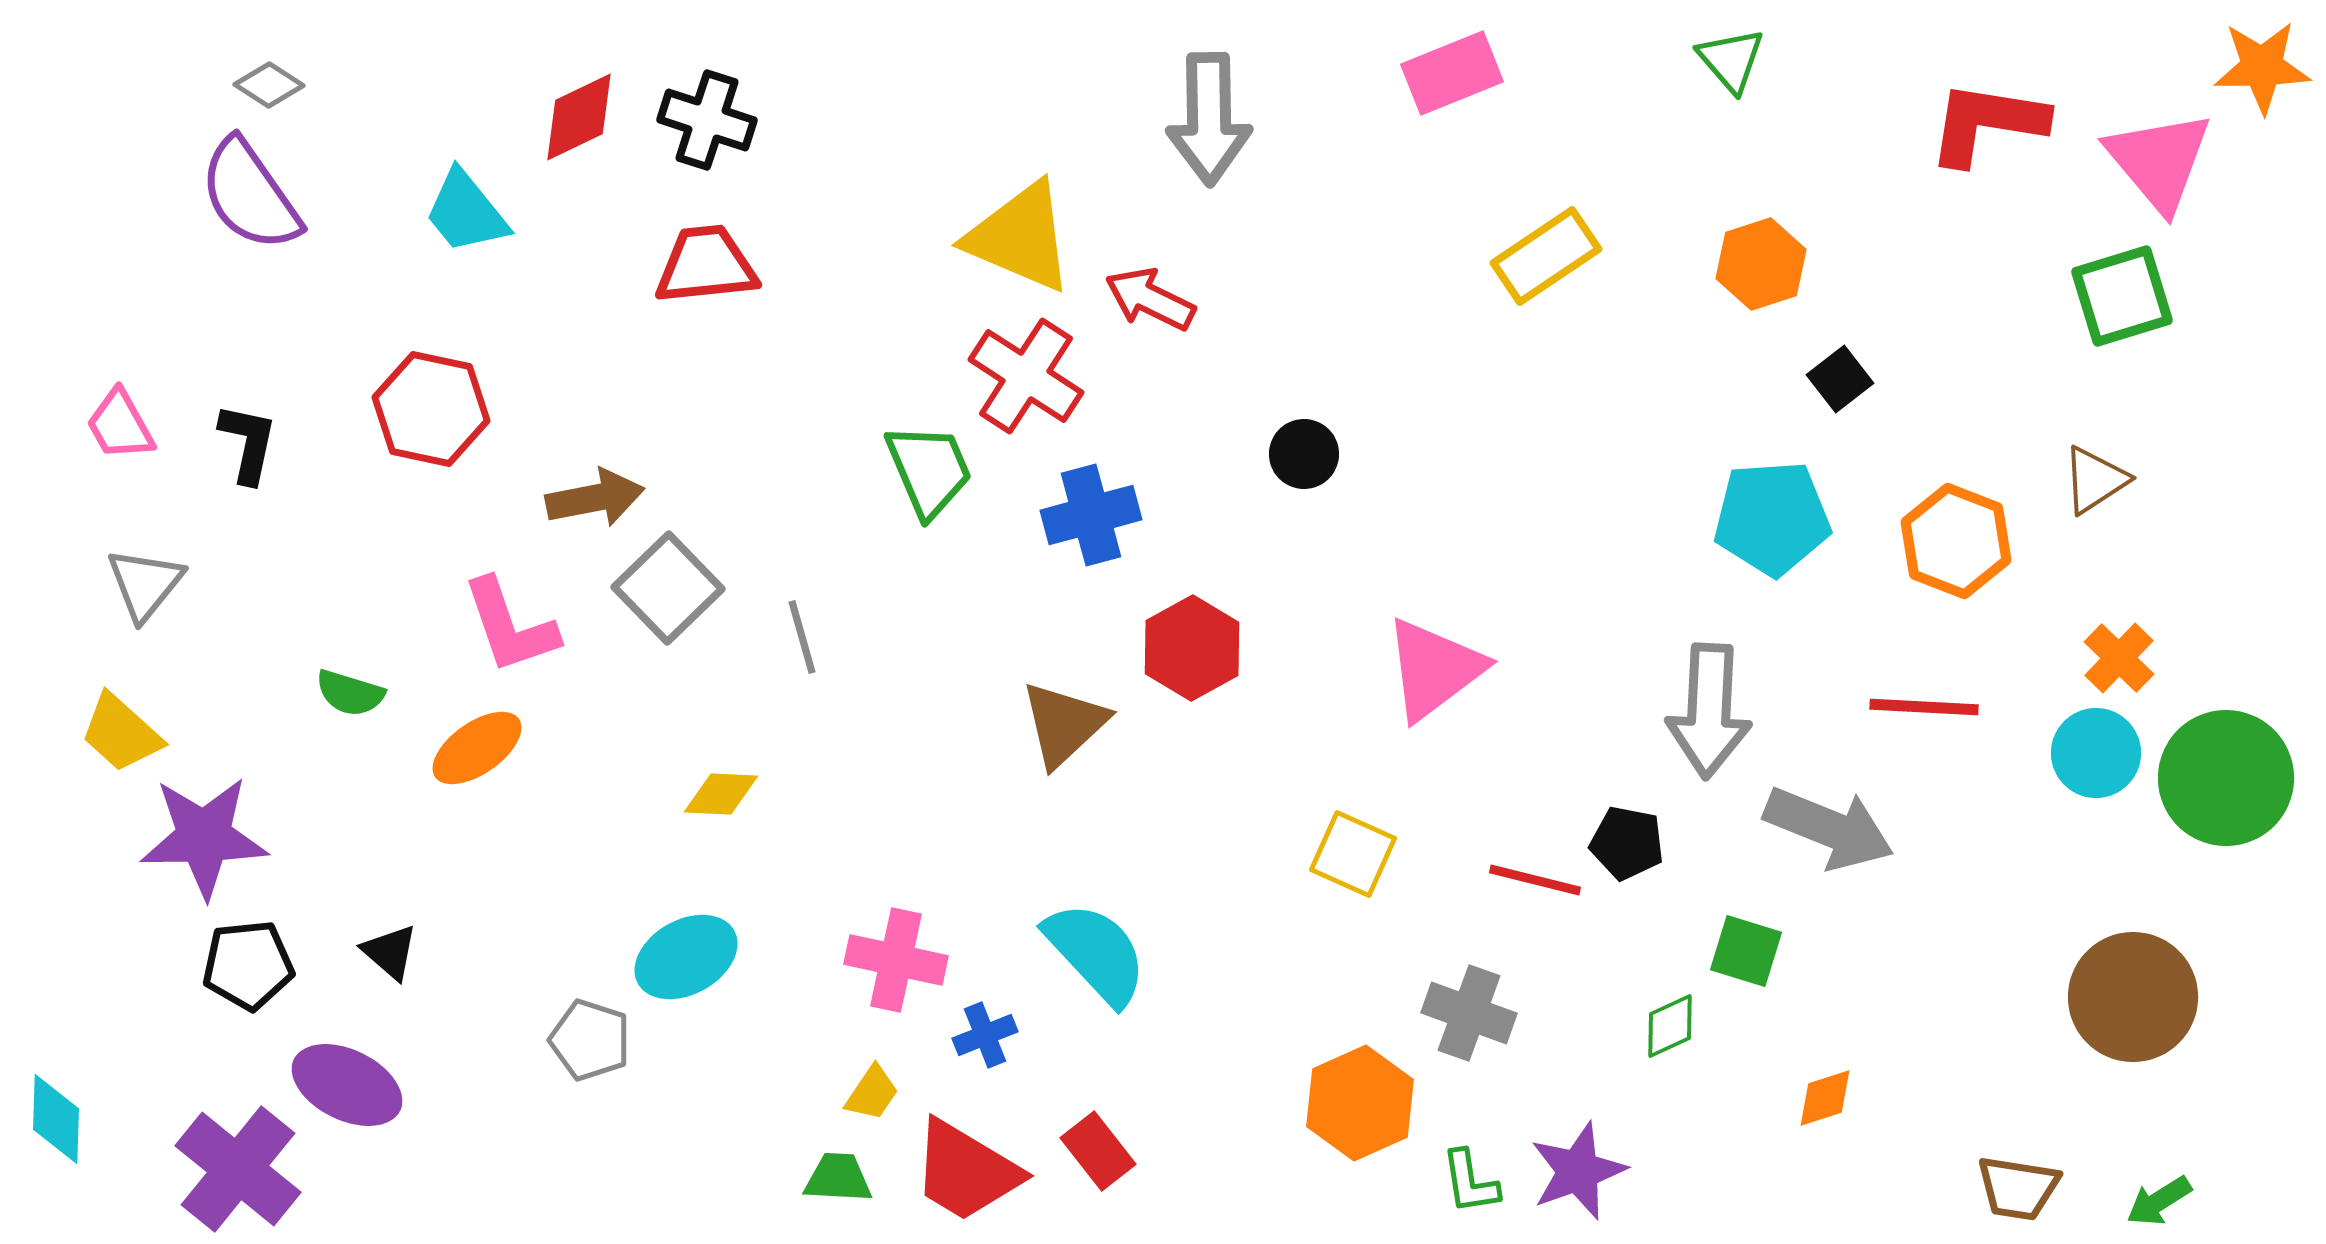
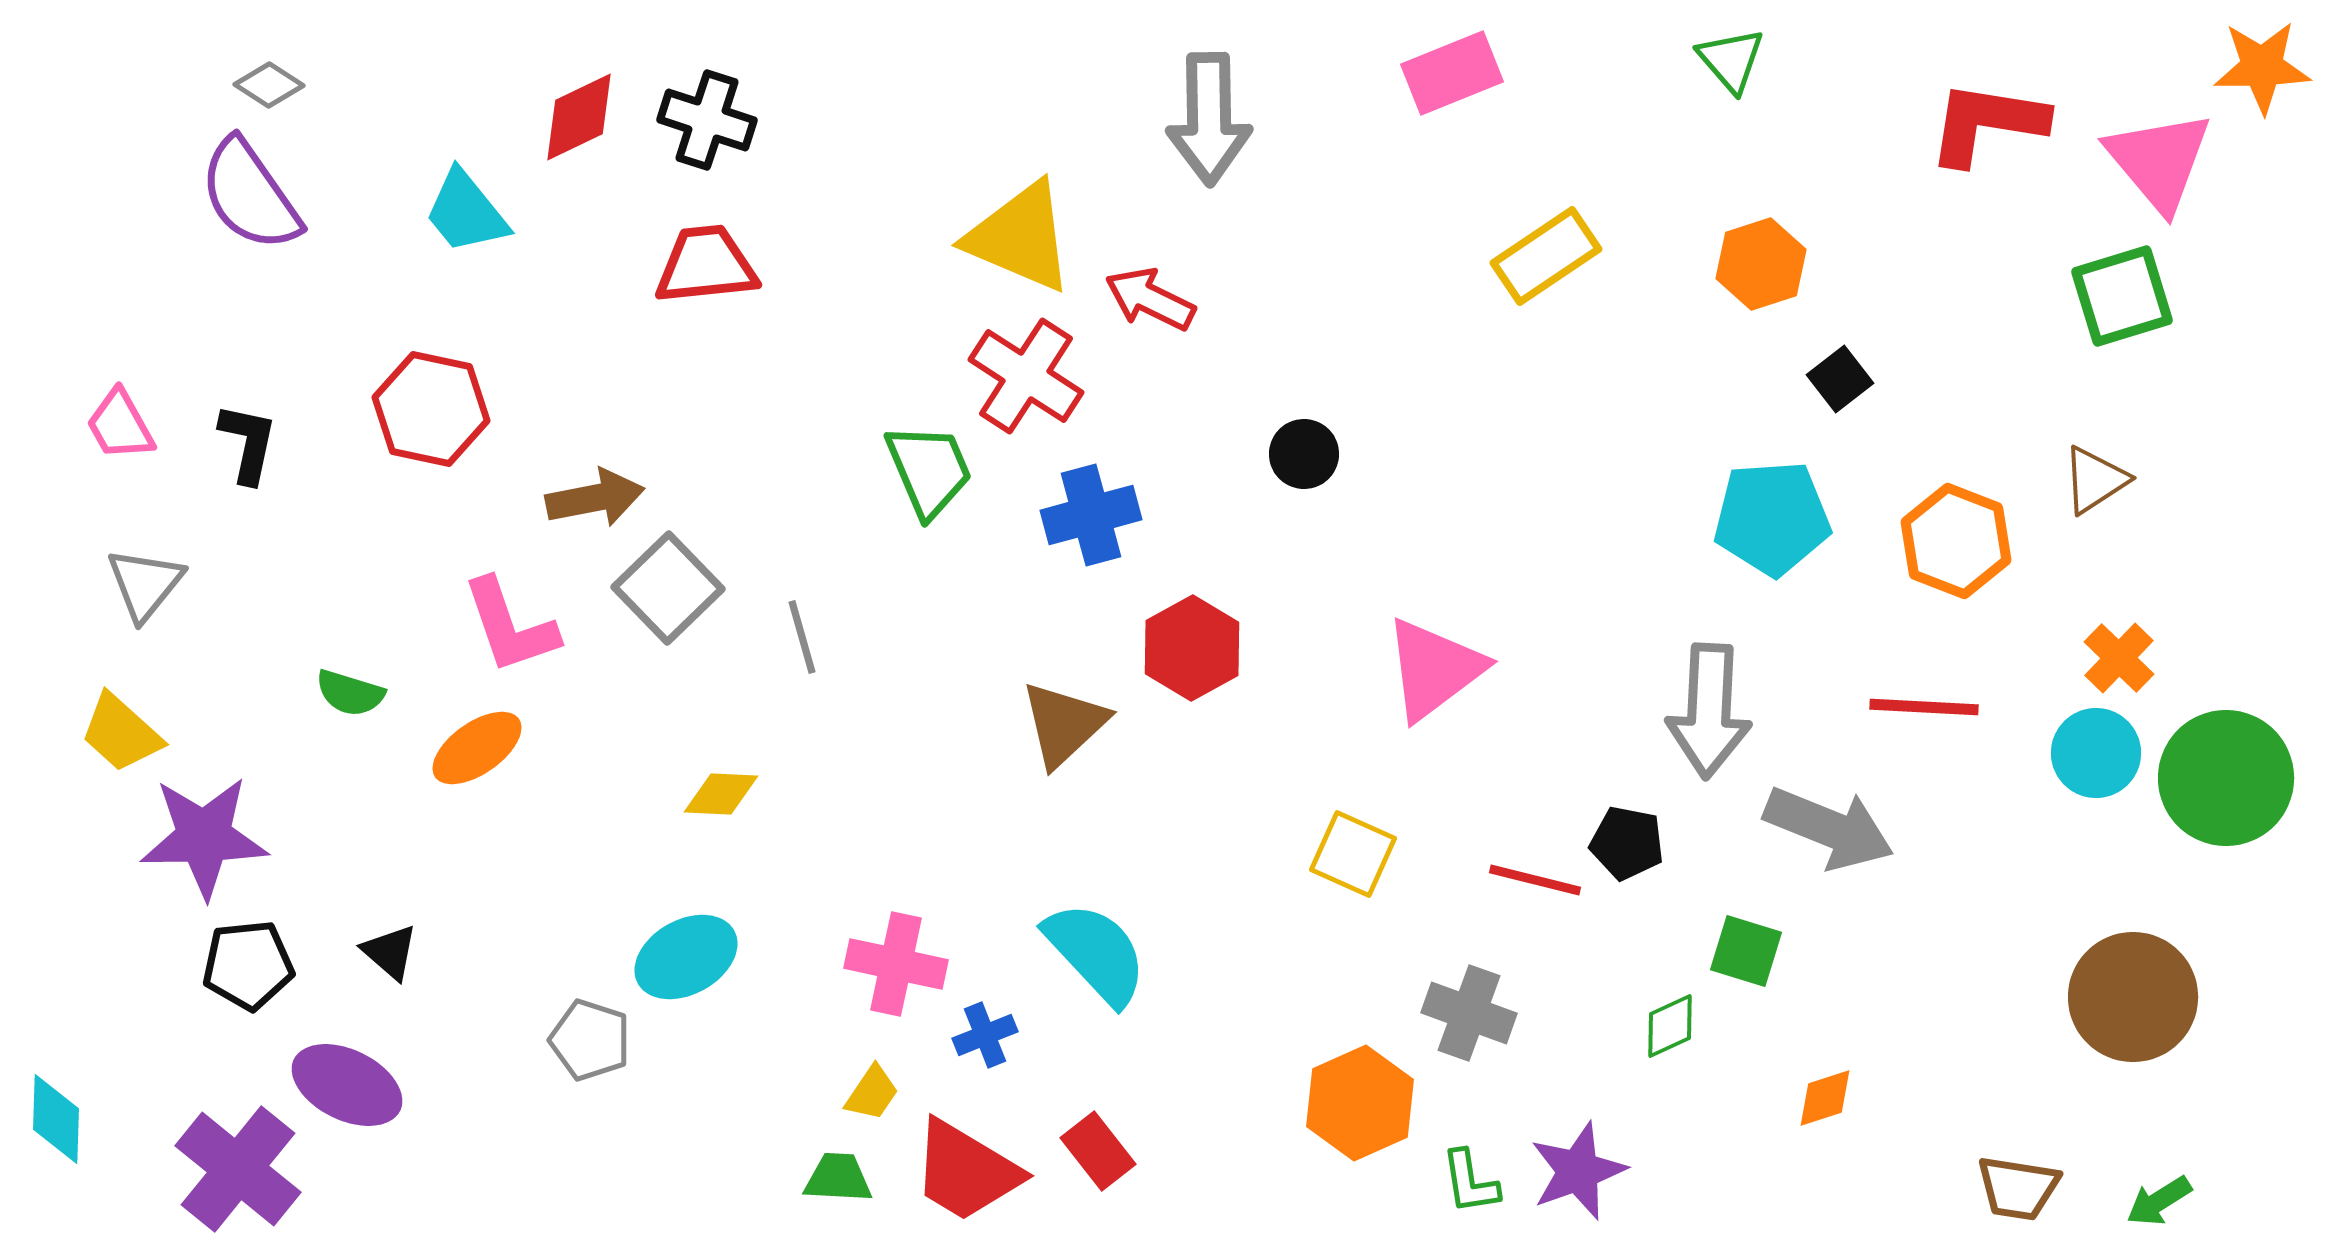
pink cross at (896, 960): moved 4 px down
